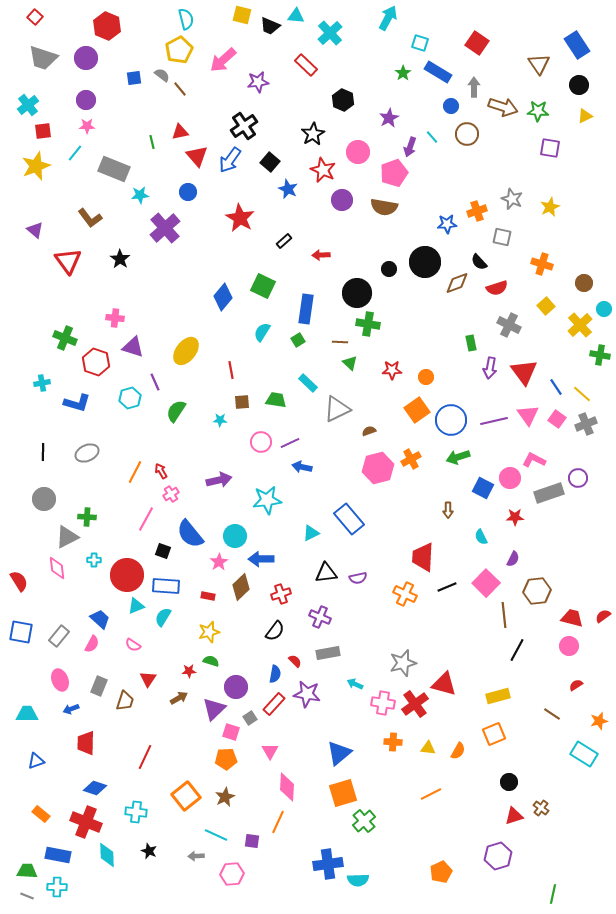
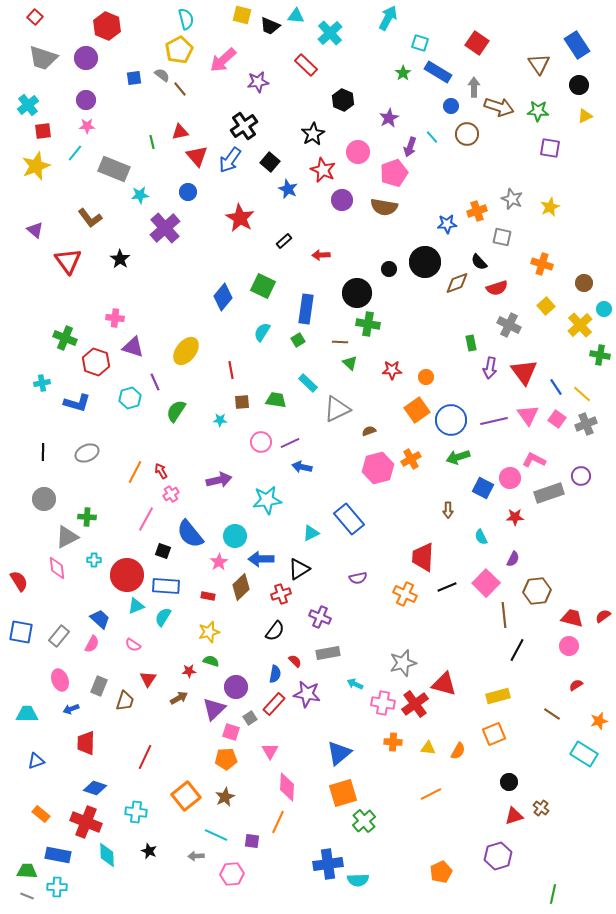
brown arrow at (503, 107): moved 4 px left
purple circle at (578, 478): moved 3 px right, 2 px up
black triangle at (326, 573): moved 27 px left, 4 px up; rotated 25 degrees counterclockwise
